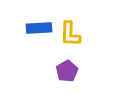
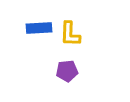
purple pentagon: rotated 25 degrees clockwise
